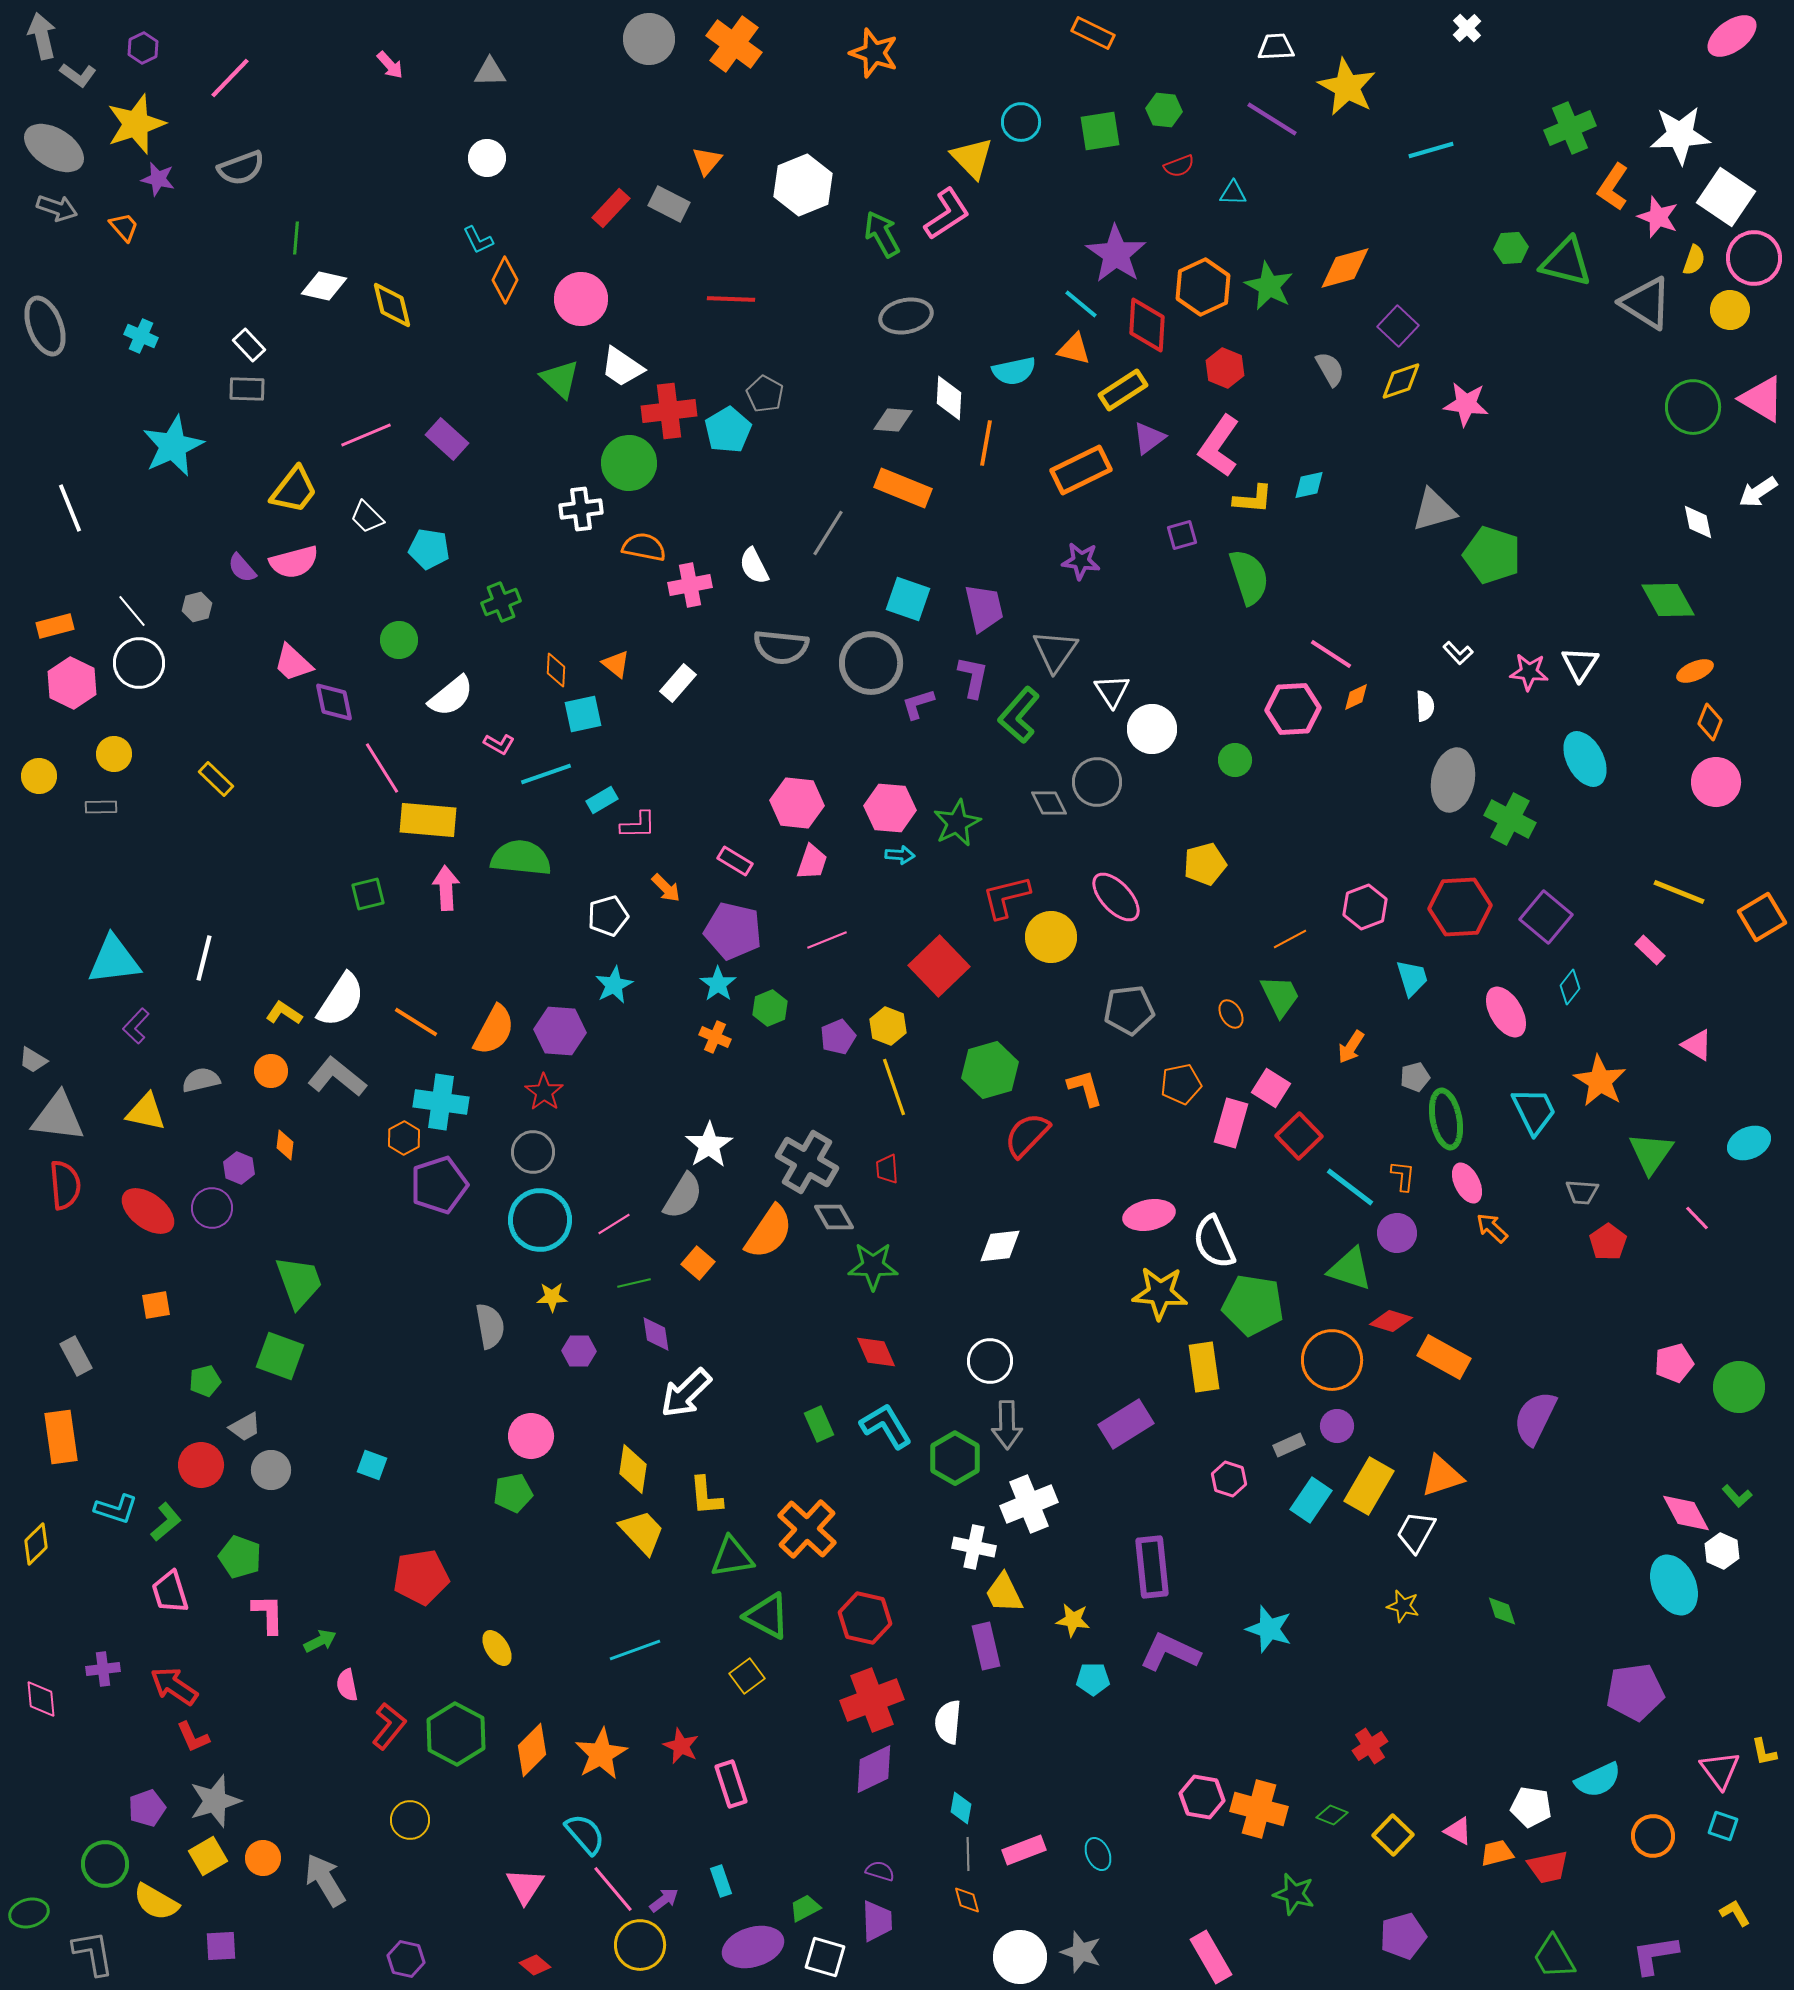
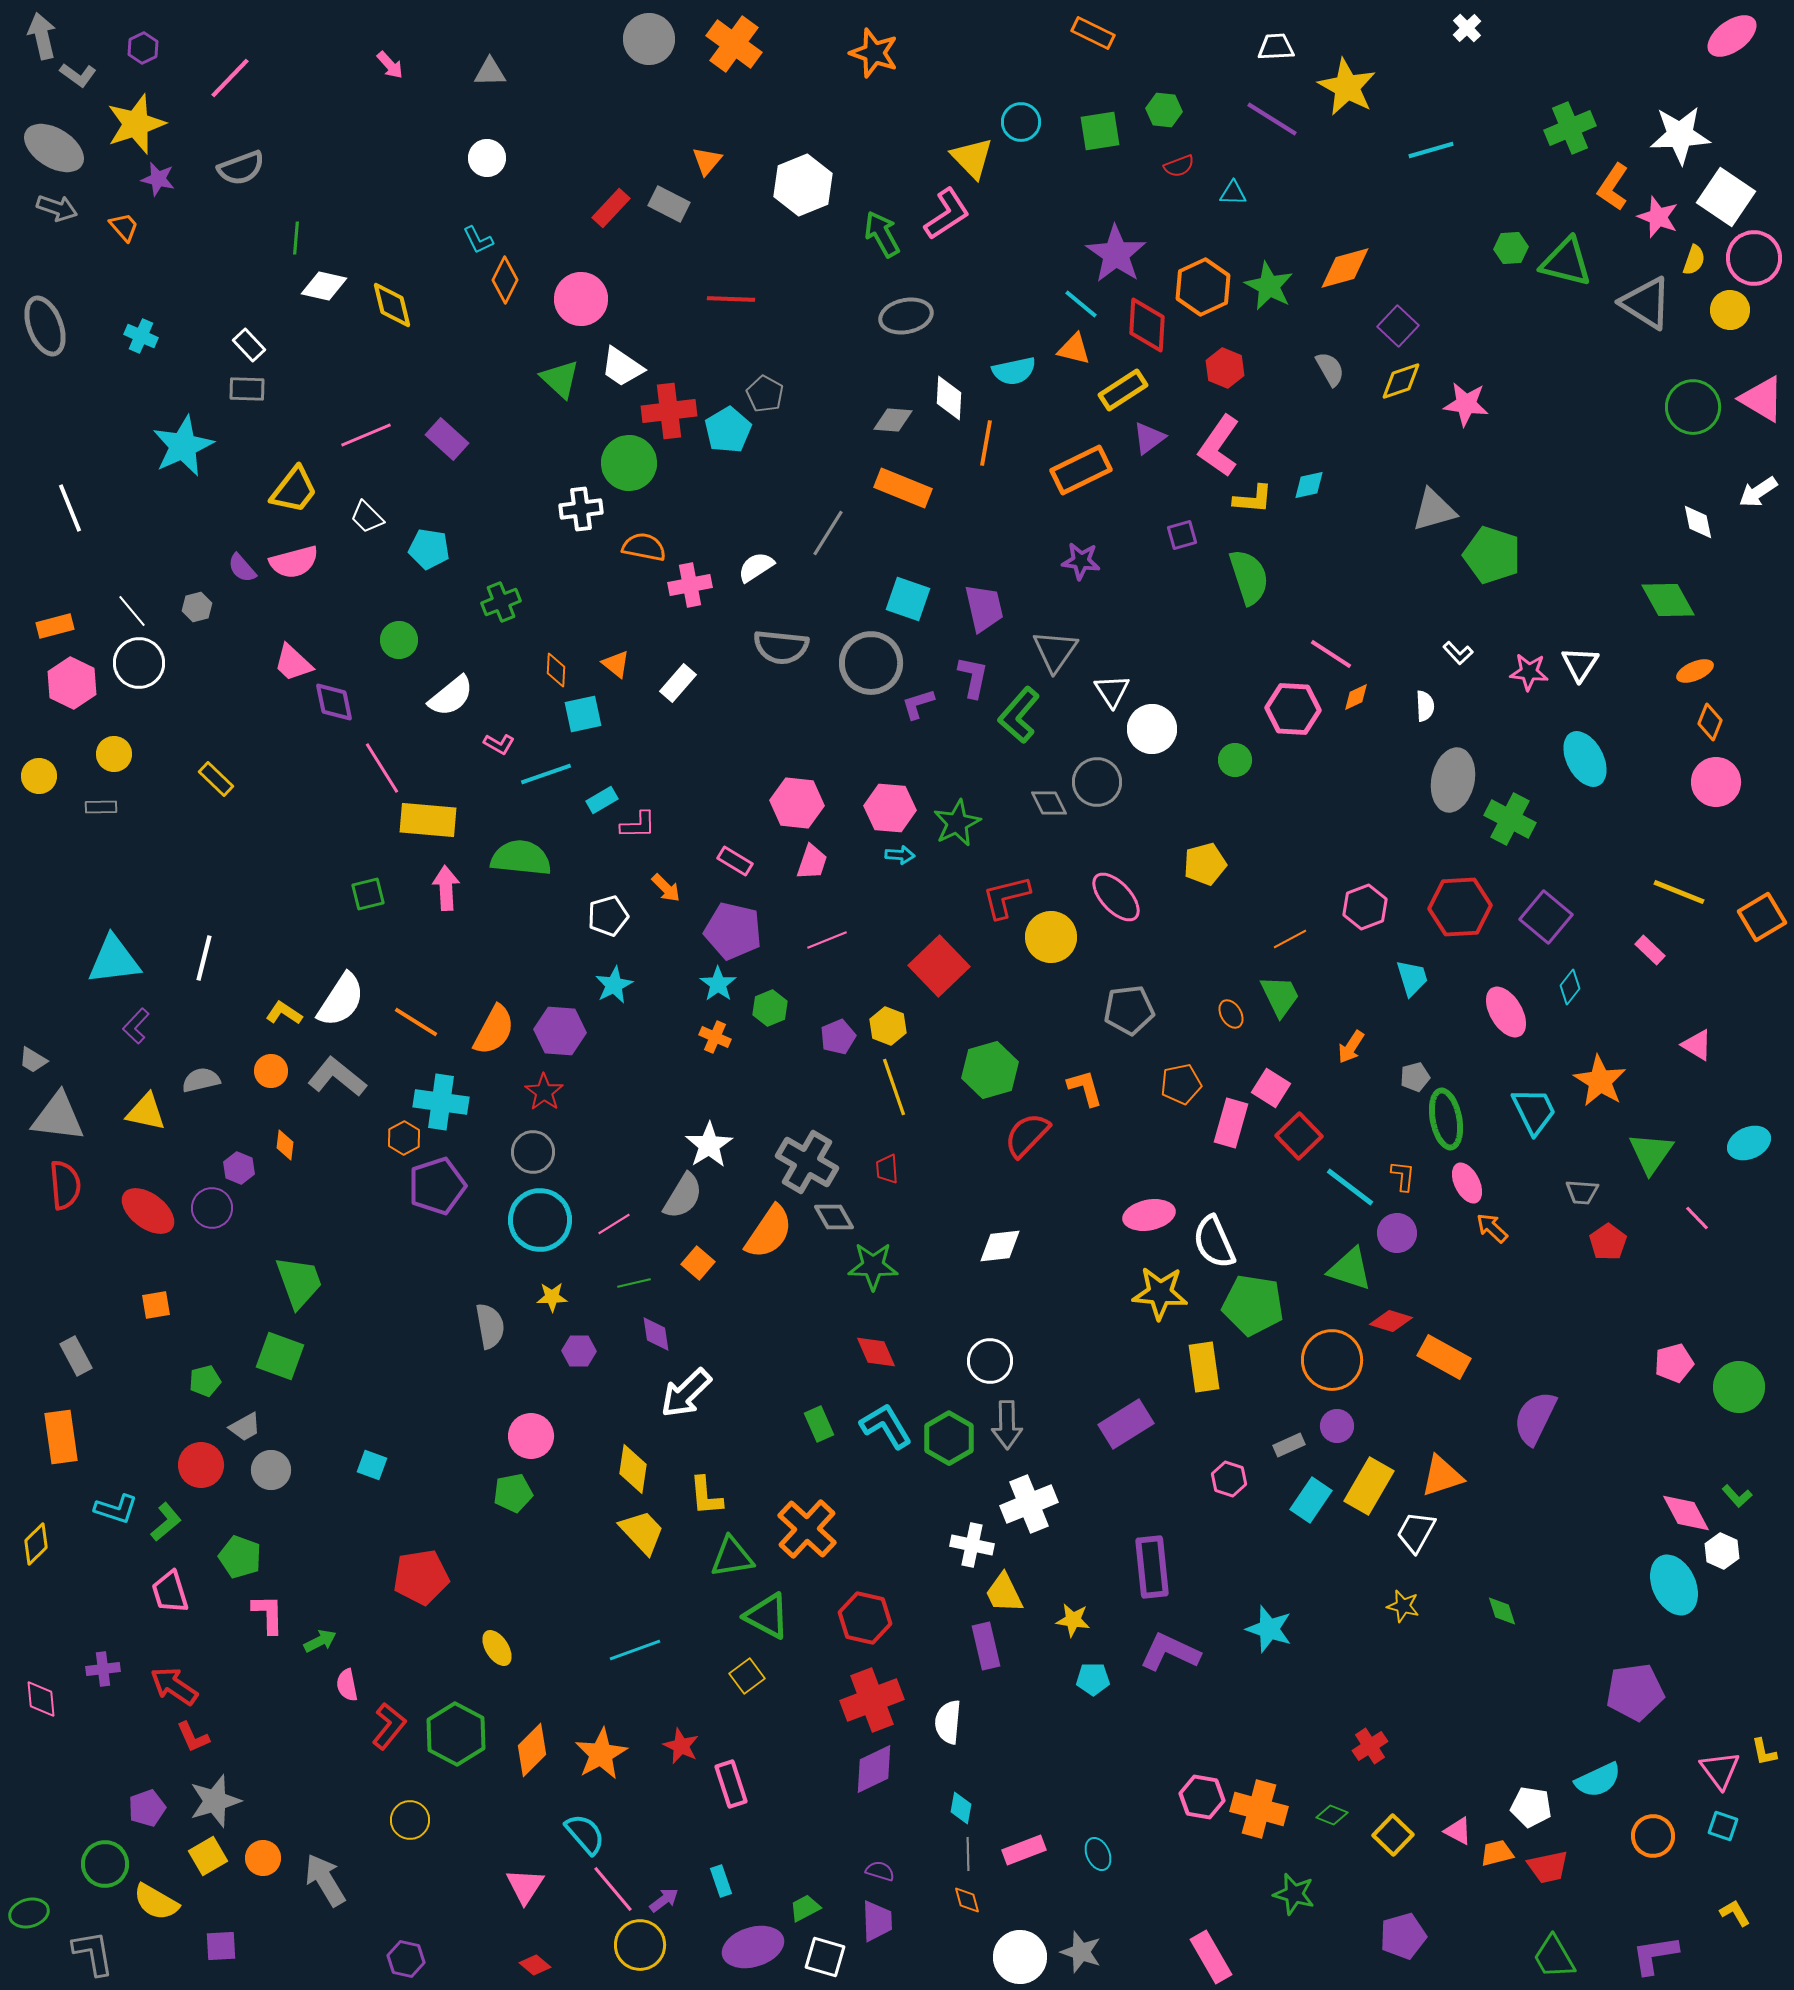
cyan star at (173, 446): moved 10 px right
white semicircle at (754, 566): moved 2 px right, 1 px down; rotated 84 degrees clockwise
pink hexagon at (1293, 709): rotated 6 degrees clockwise
purple pentagon at (439, 1185): moved 2 px left, 1 px down
green hexagon at (955, 1458): moved 6 px left, 20 px up
white cross at (974, 1547): moved 2 px left, 2 px up
